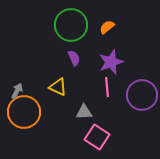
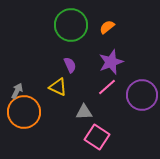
purple semicircle: moved 4 px left, 7 px down
pink line: rotated 54 degrees clockwise
